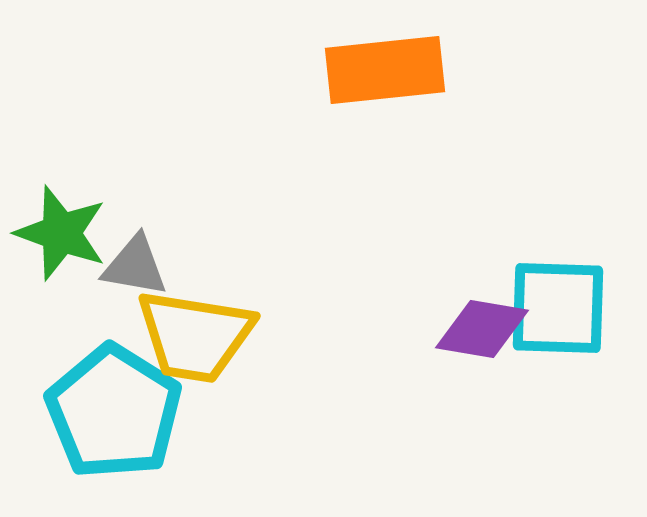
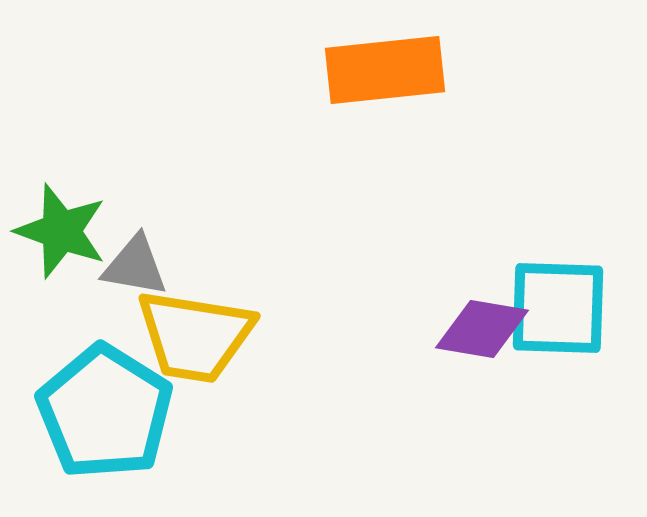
green star: moved 2 px up
cyan pentagon: moved 9 px left
